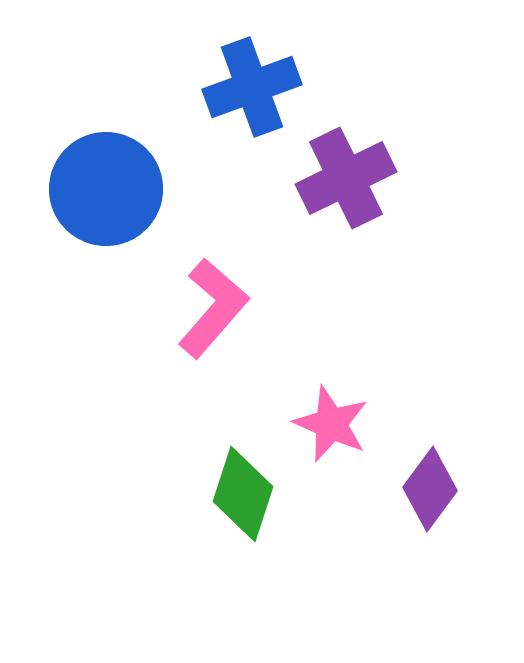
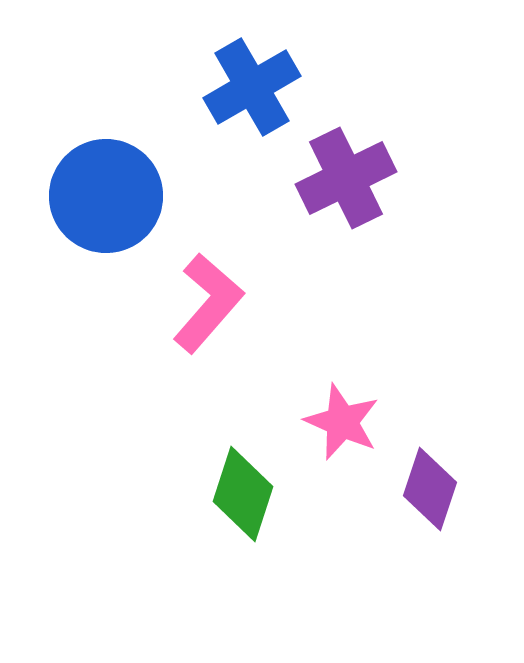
blue cross: rotated 10 degrees counterclockwise
blue circle: moved 7 px down
pink L-shape: moved 5 px left, 5 px up
pink star: moved 11 px right, 2 px up
purple diamond: rotated 18 degrees counterclockwise
